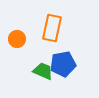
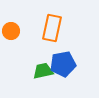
orange circle: moved 6 px left, 8 px up
green trapezoid: rotated 35 degrees counterclockwise
